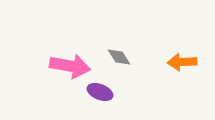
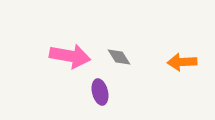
pink arrow: moved 10 px up
purple ellipse: rotated 55 degrees clockwise
